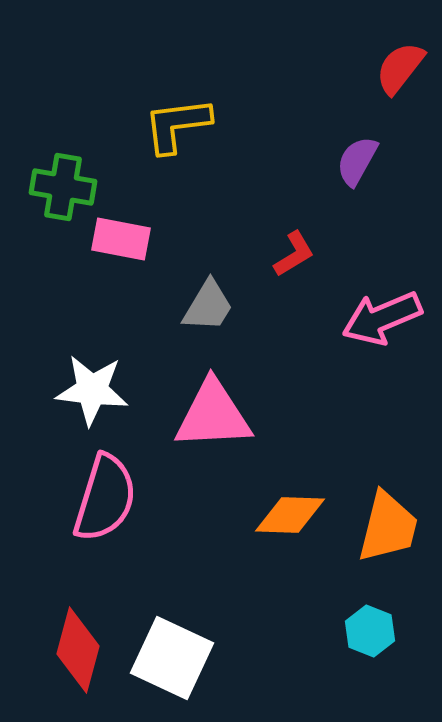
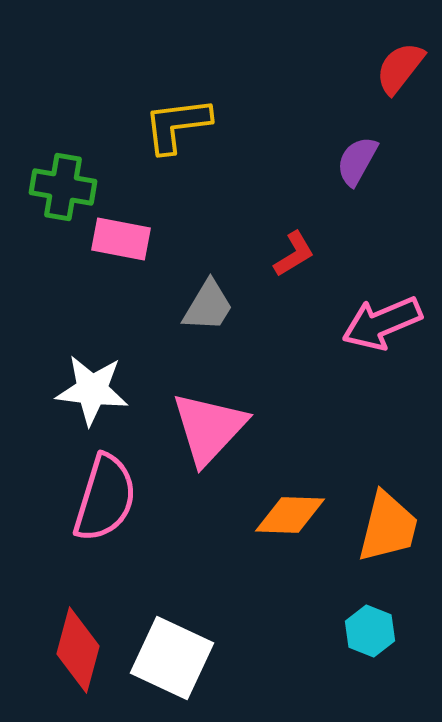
pink arrow: moved 5 px down
pink triangle: moved 4 px left, 13 px down; rotated 44 degrees counterclockwise
